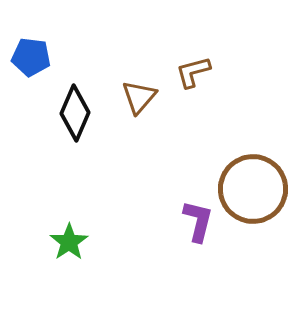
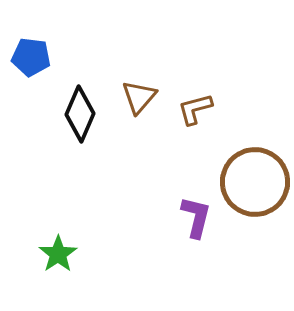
brown L-shape: moved 2 px right, 37 px down
black diamond: moved 5 px right, 1 px down
brown circle: moved 2 px right, 7 px up
purple L-shape: moved 2 px left, 4 px up
green star: moved 11 px left, 12 px down
